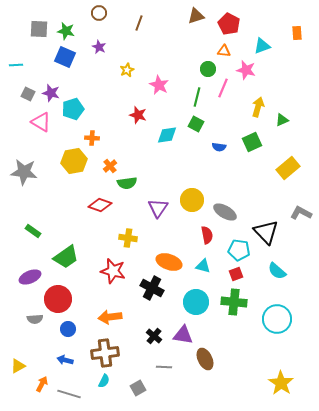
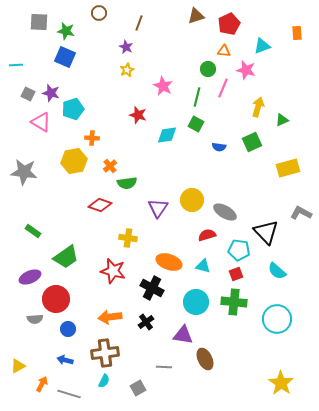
red pentagon at (229, 24): rotated 20 degrees clockwise
gray square at (39, 29): moved 7 px up
purple star at (99, 47): moved 27 px right
pink star at (159, 85): moved 4 px right, 1 px down
yellow rectangle at (288, 168): rotated 25 degrees clockwise
red semicircle at (207, 235): rotated 96 degrees counterclockwise
red circle at (58, 299): moved 2 px left
black cross at (154, 336): moved 8 px left, 14 px up; rotated 14 degrees clockwise
